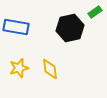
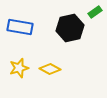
blue rectangle: moved 4 px right
yellow diamond: rotated 55 degrees counterclockwise
